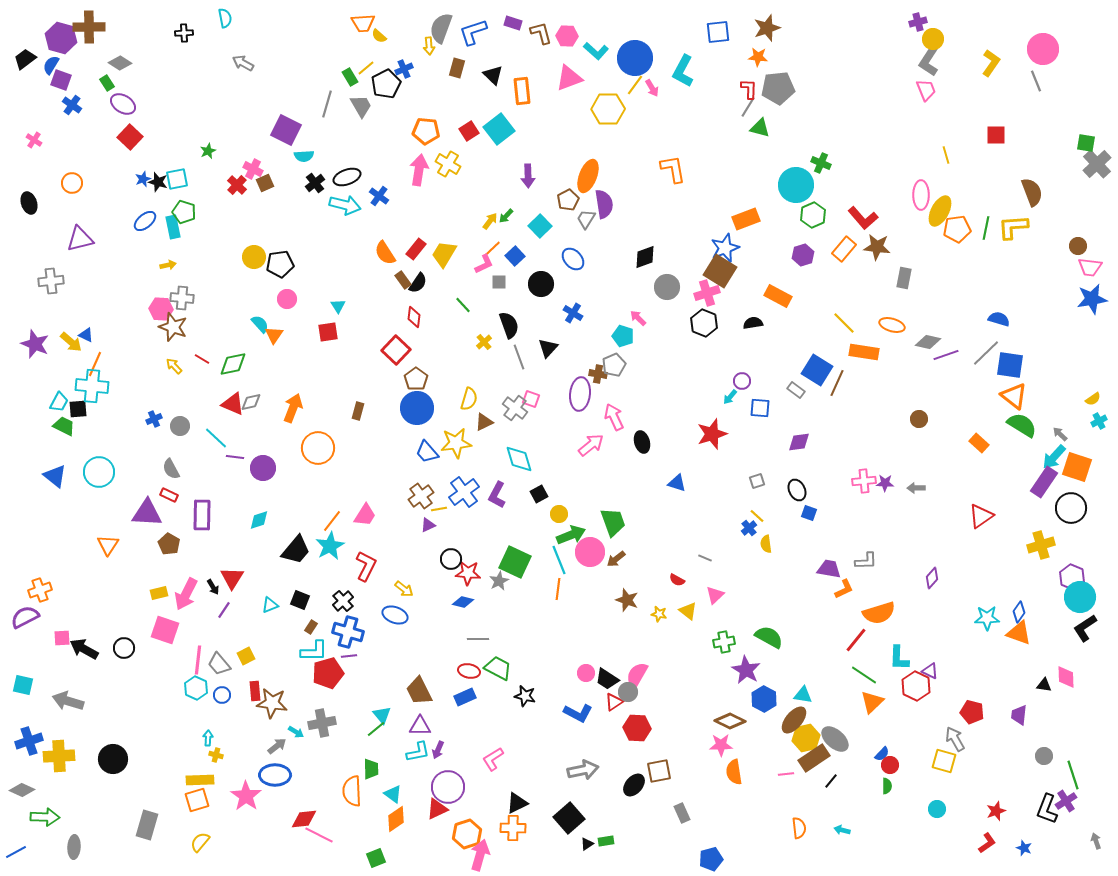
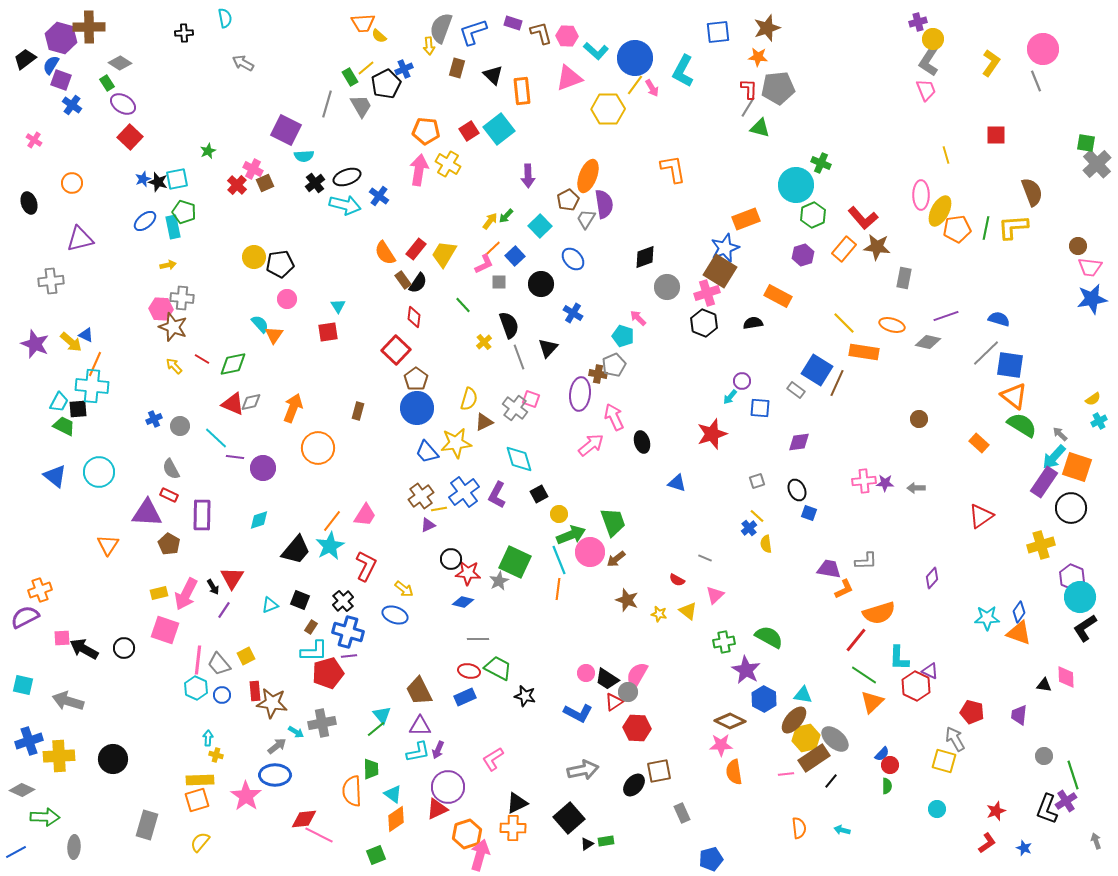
purple line at (946, 355): moved 39 px up
green square at (376, 858): moved 3 px up
